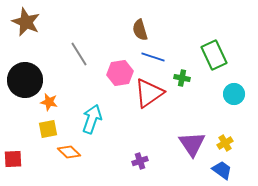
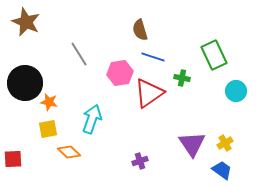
black circle: moved 3 px down
cyan circle: moved 2 px right, 3 px up
